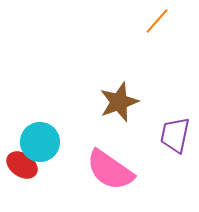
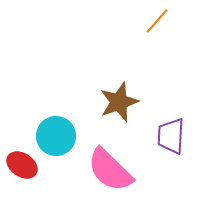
purple trapezoid: moved 4 px left, 1 px down; rotated 9 degrees counterclockwise
cyan circle: moved 16 px right, 6 px up
pink semicircle: rotated 9 degrees clockwise
